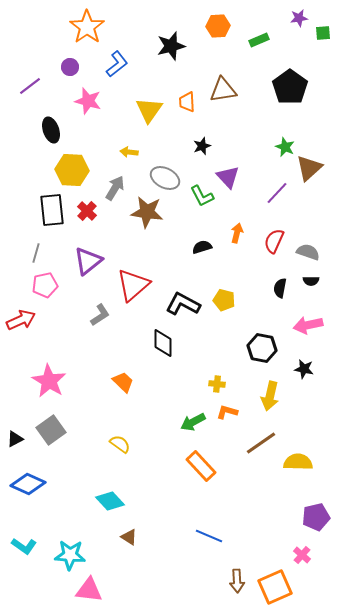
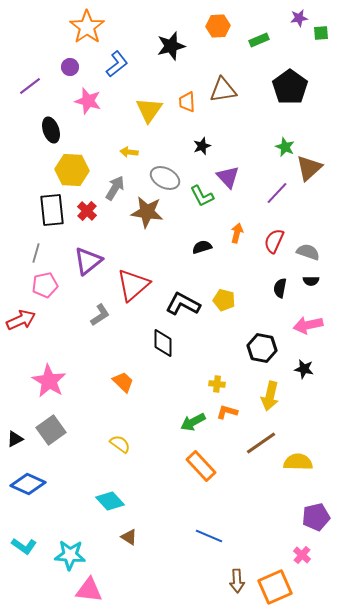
green square at (323, 33): moved 2 px left
